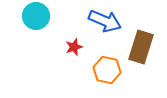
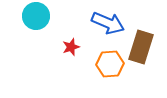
blue arrow: moved 3 px right, 2 px down
red star: moved 3 px left
orange hexagon: moved 3 px right, 6 px up; rotated 16 degrees counterclockwise
